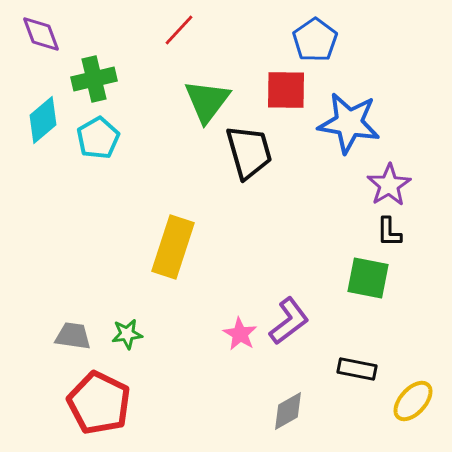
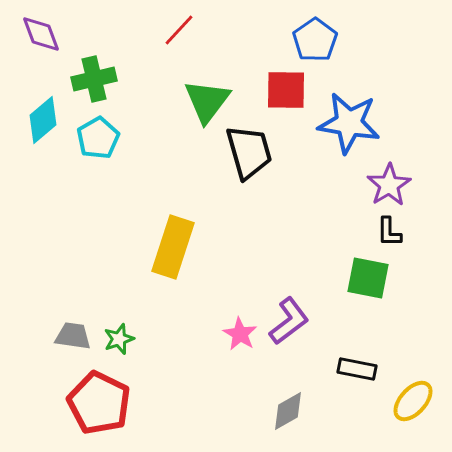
green star: moved 8 px left, 5 px down; rotated 12 degrees counterclockwise
